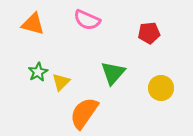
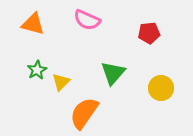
green star: moved 1 px left, 2 px up
